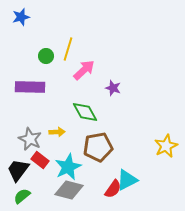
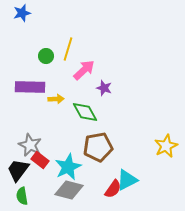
blue star: moved 1 px right, 4 px up
purple star: moved 9 px left
yellow arrow: moved 1 px left, 33 px up
gray star: moved 6 px down
green semicircle: rotated 60 degrees counterclockwise
